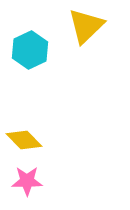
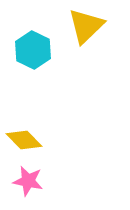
cyan hexagon: moved 3 px right; rotated 9 degrees counterclockwise
pink star: moved 1 px right; rotated 12 degrees clockwise
